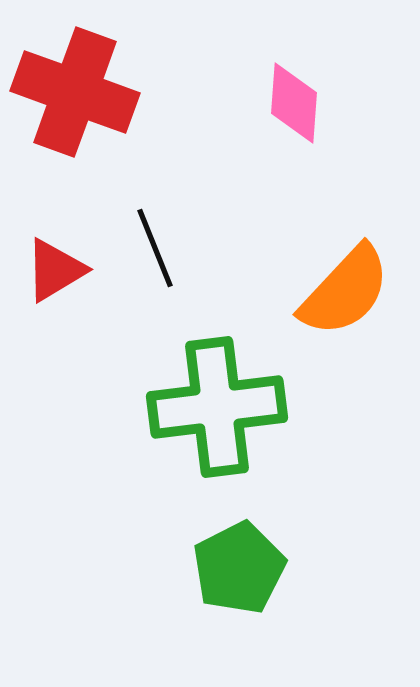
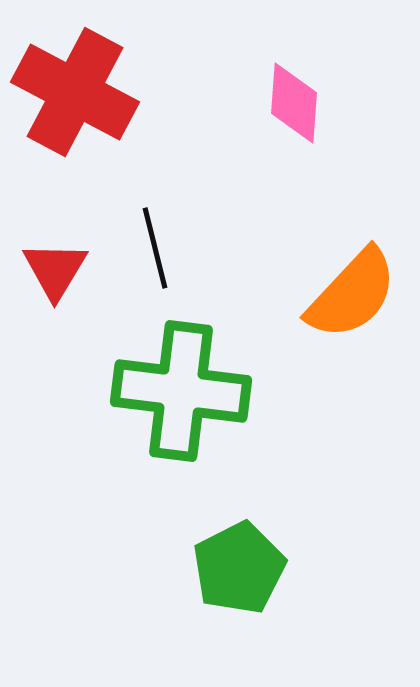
red cross: rotated 8 degrees clockwise
black line: rotated 8 degrees clockwise
red triangle: rotated 28 degrees counterclockwise
orange semicircle: moved 7 px right, 3 px down
green cross: moved 36 px left, 16 px up; rotated 14 degrees clockwise
